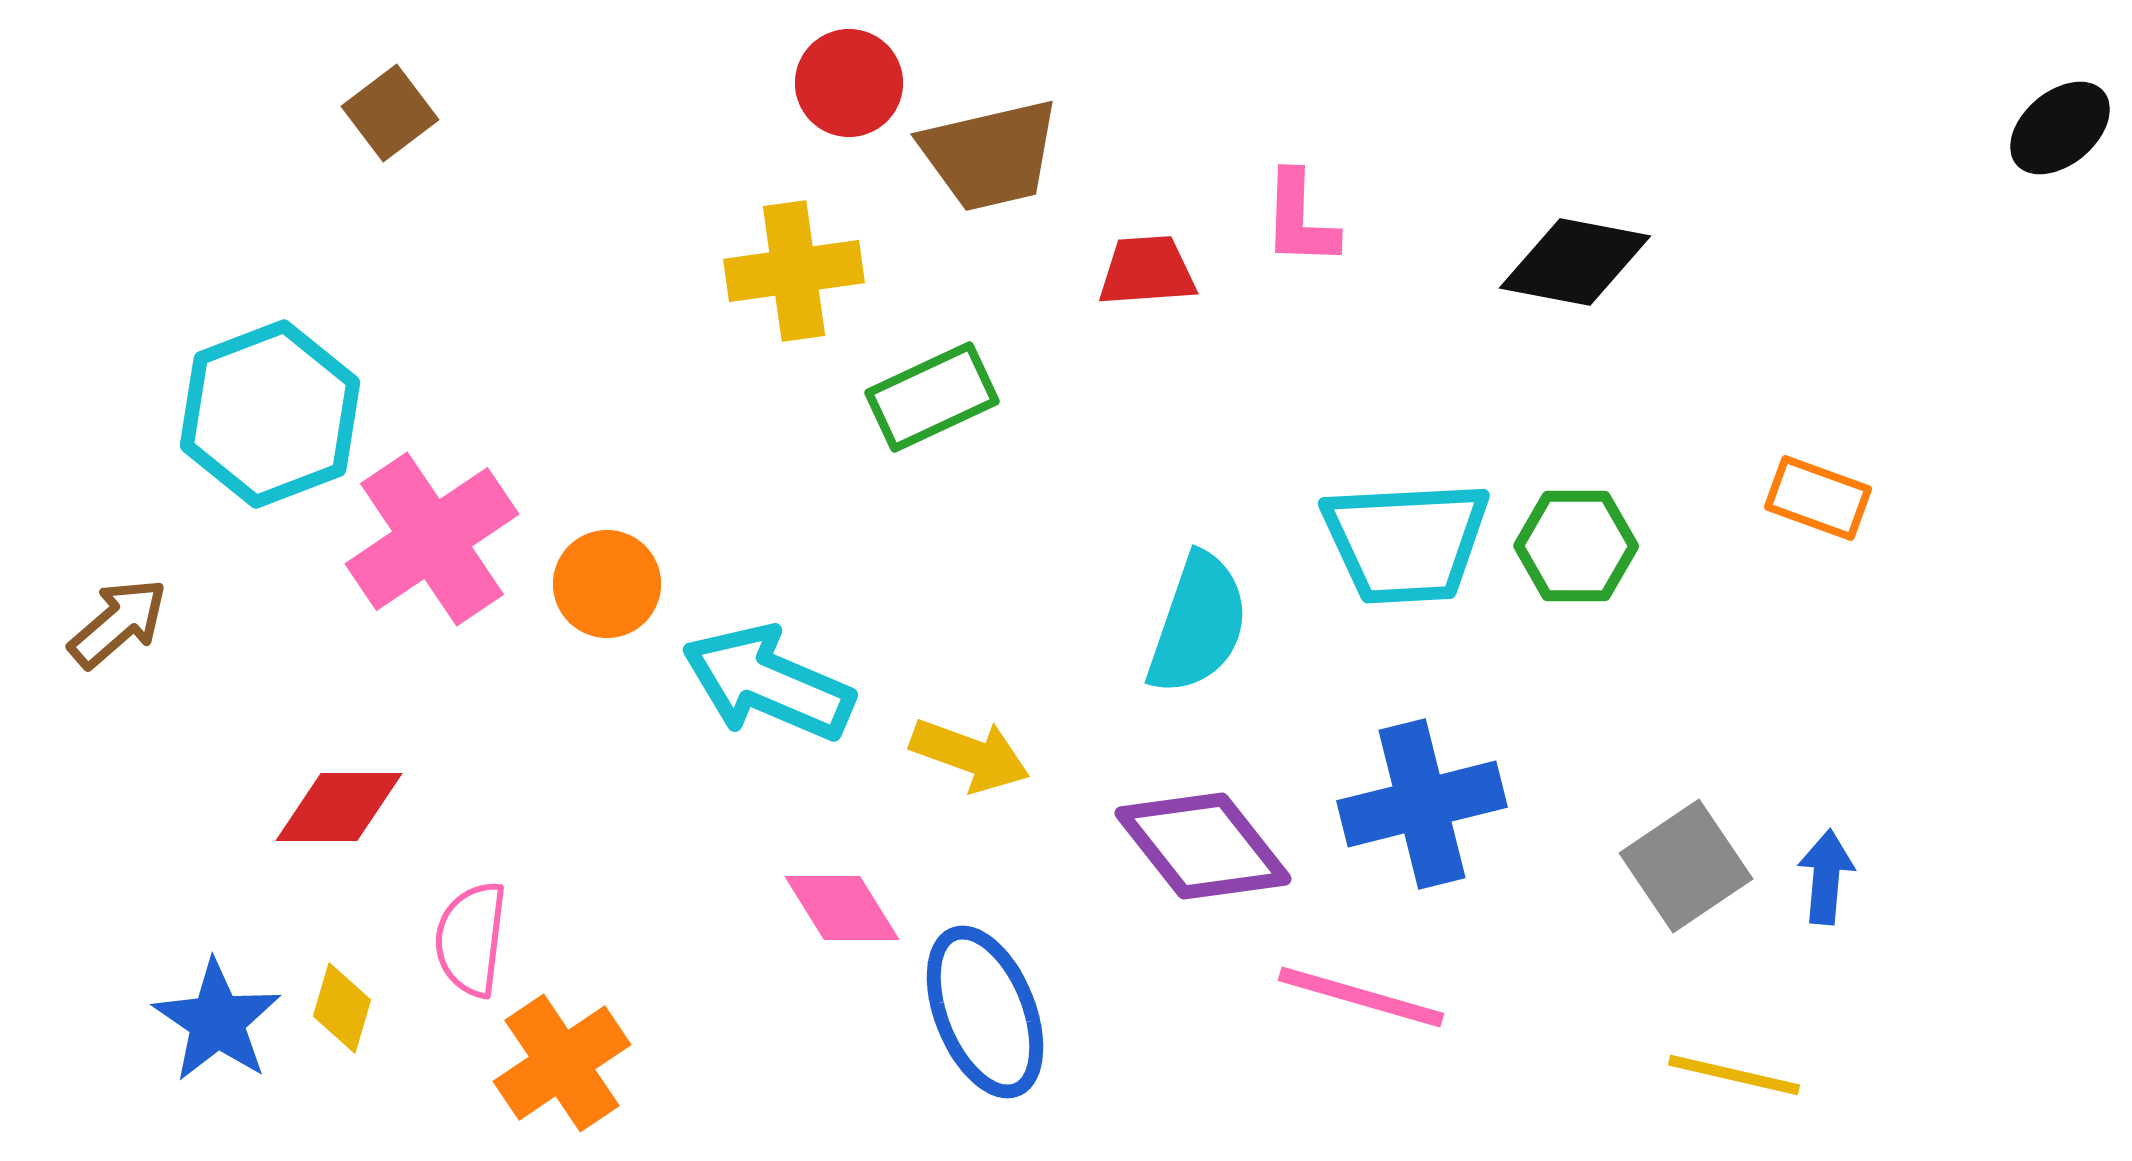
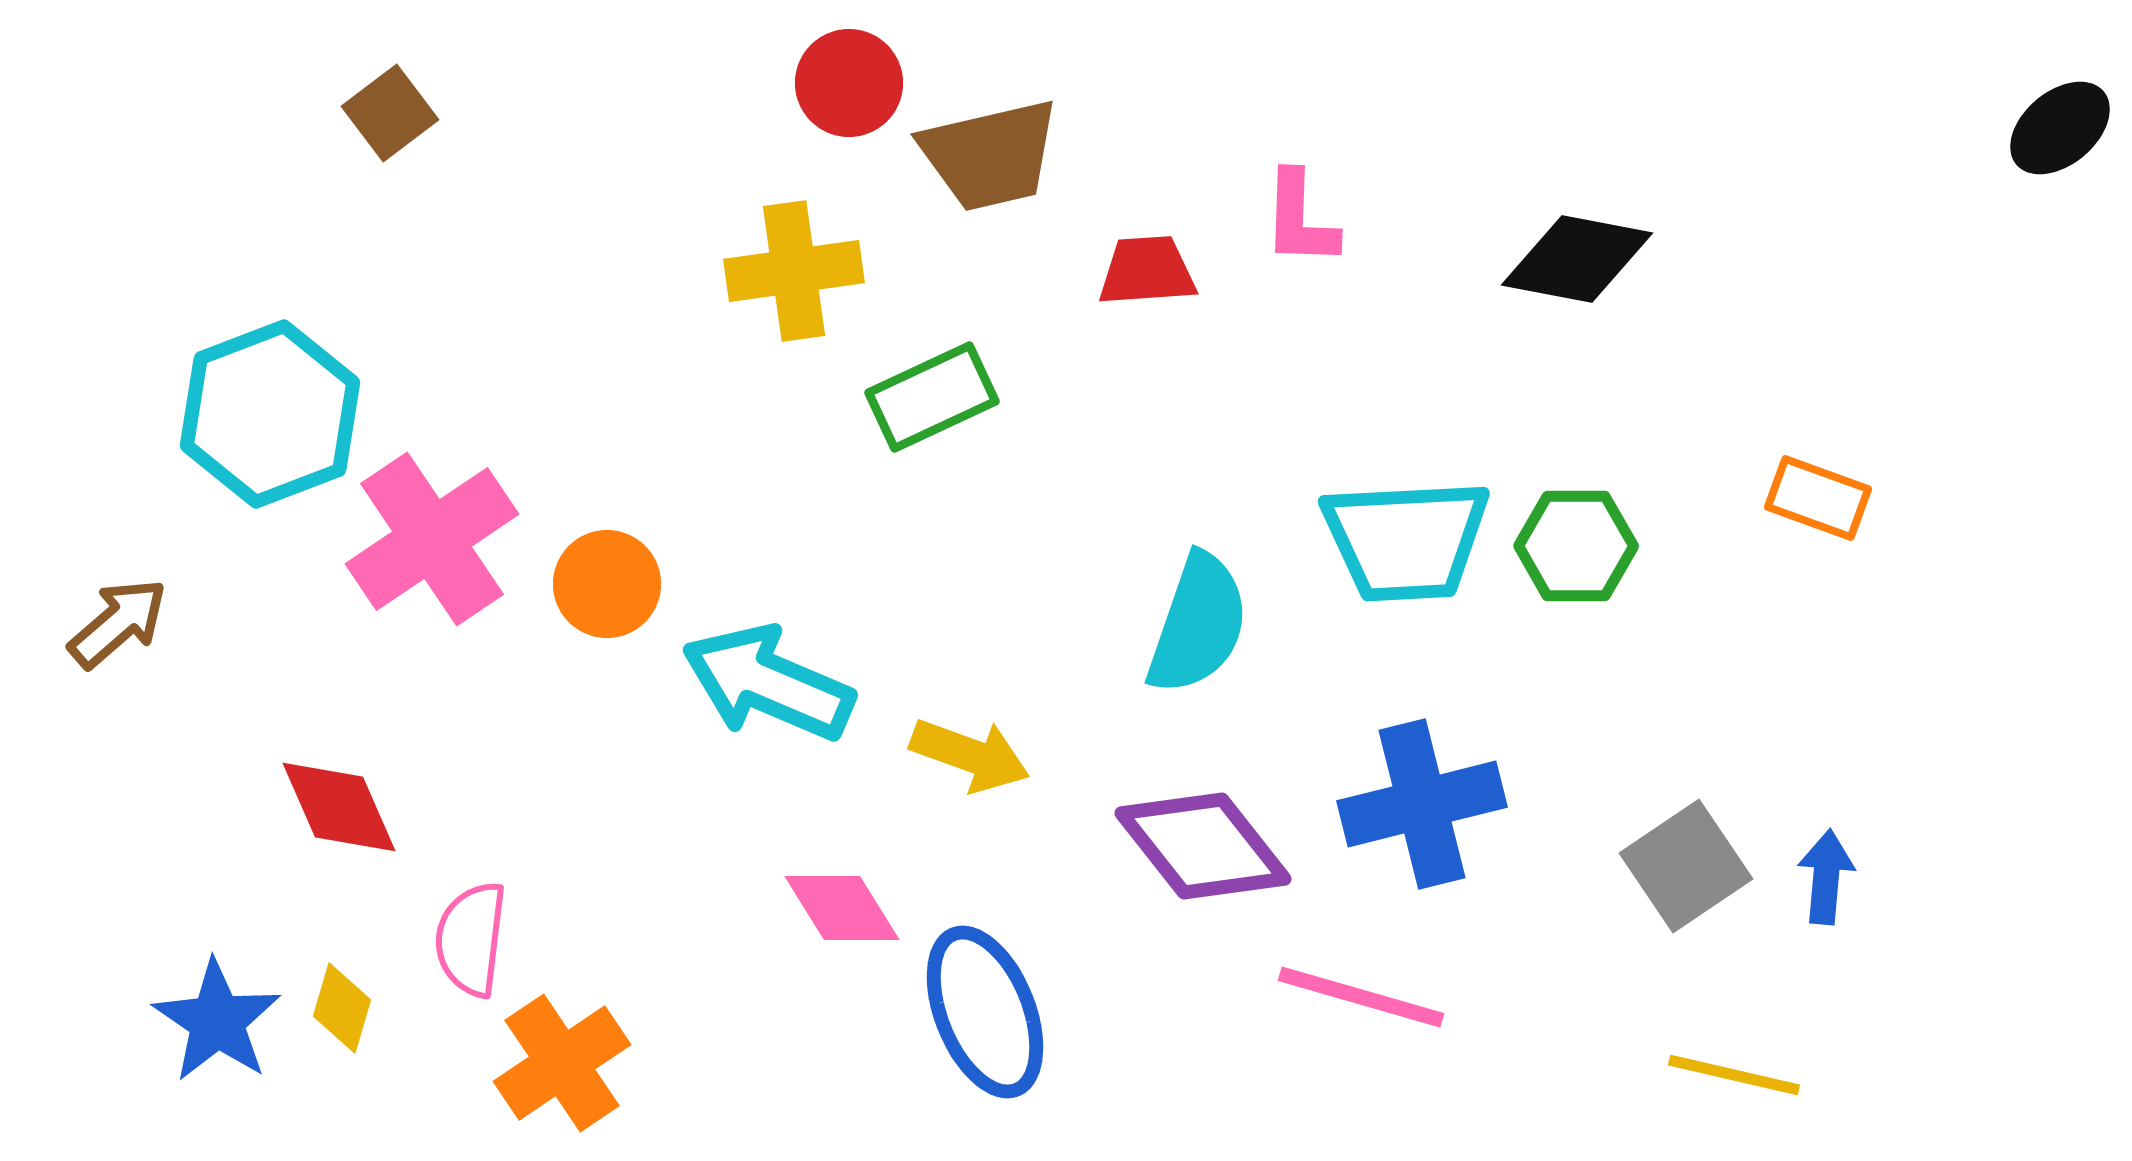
black diamond: moved 2 px right, 3 px up
cyan trapezoid: moved 2 px up
red diamond: rotated 66 degrees clockwise
